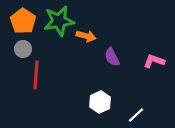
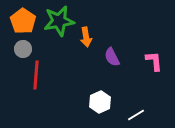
orange arrow: moved 1 px down; rotated 66 degrees clockwise
pink L-shape: rotated 65 degrees clockwise
white line: rotated 12 degrees clockwise
